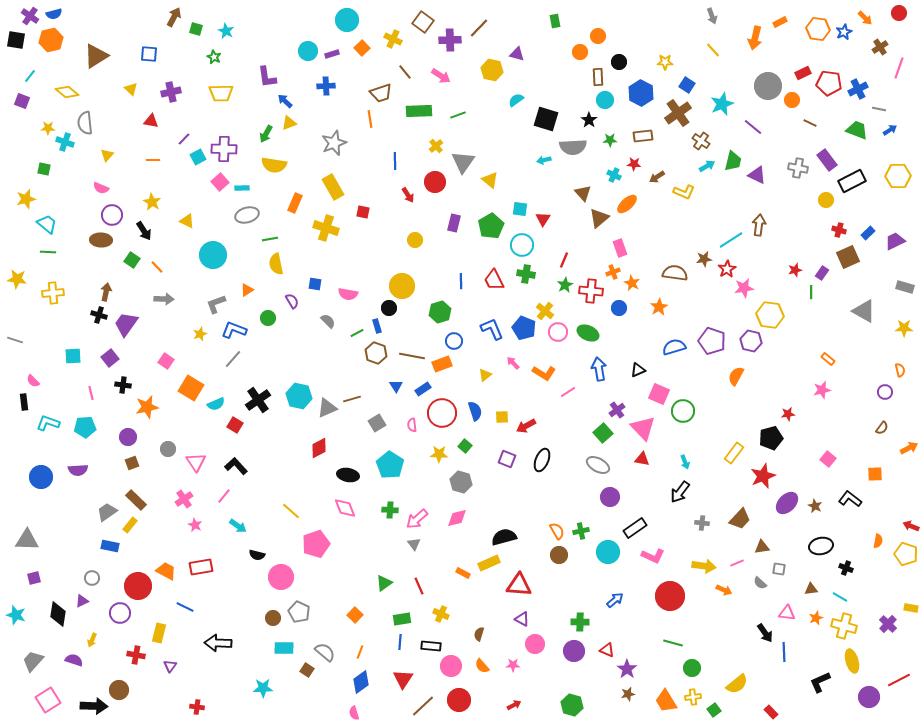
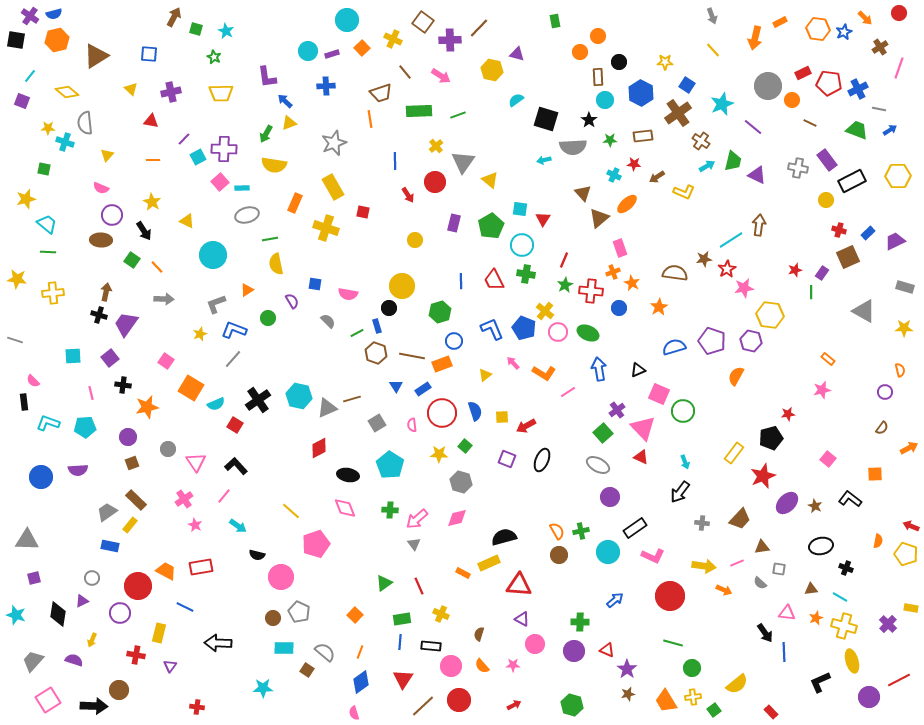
orange hexagon at (51, 40): moved 6 px right
red triangle at (642, 459): moved 1 px left, 2 px up; rotated 14 degrees clockwise
